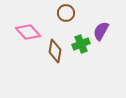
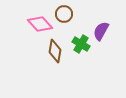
brown circle: moved 2 px left, 1 px down
pink diamond: moved 12 px right, 8 px up
green cross: rotated 36 degrees counterclockwise
